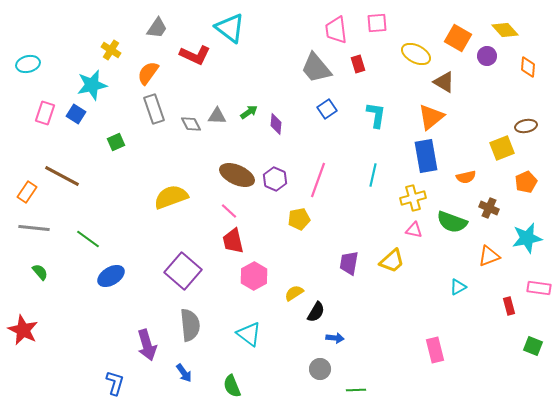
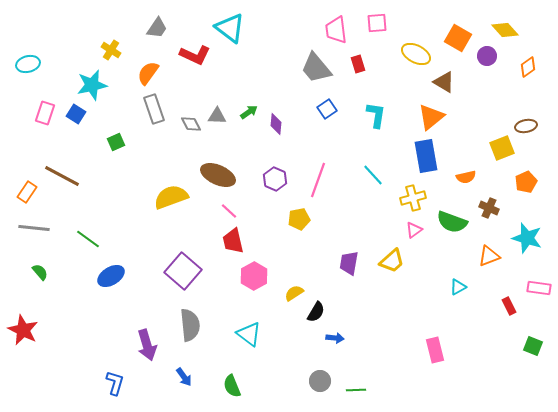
orange diamond at (528, 67): rotated 50 degrees clockwise
brown ellipse at (237, 175): moved 19 px left
cyan line at (373, 175): rotated 55 degrees counterclockwise
pink triangle at (414, 230): rotated 48 degrees counterclockwise
cyan star at (527, 238): rotated 28 degrees clockwise
red rectangle at (509, 306): rotated 12 degrees counterclockwise
gray circle at (320, 369): moved 12 px down
blue arrow at (184, 373): moved 4 px down
